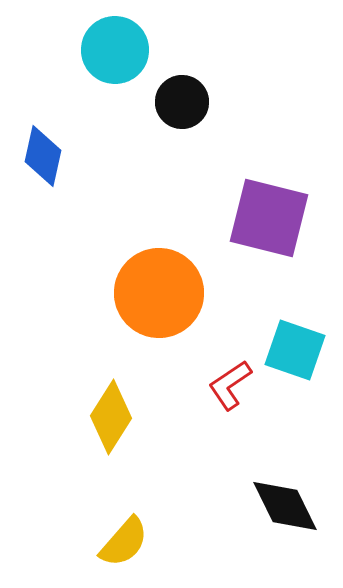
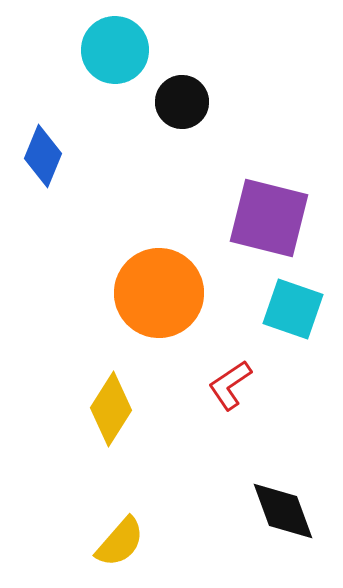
blue diamond: rotated 10 degrees clockwise
cyan square: moved 2 px left, 41 px up
yellow diamond: moved 8 px up
black diamond: moved 2 px left, 5 px down; rotated 6 degrees clockwise
yellow semicircle: moved 4 px left
